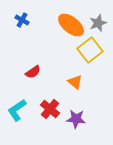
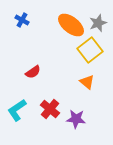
orange triangle: moved 12 px right
